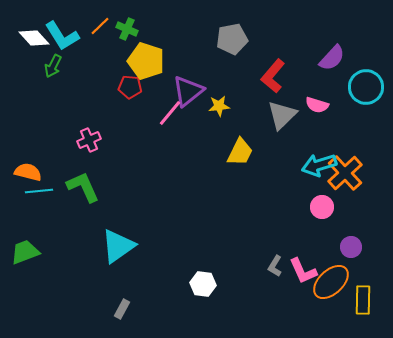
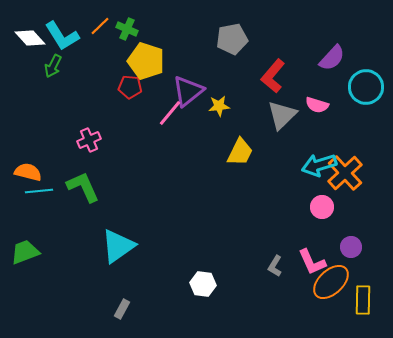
white diamond: moved 4 px left
pink L-shape: moved 9 px right, 9 px up
